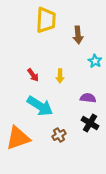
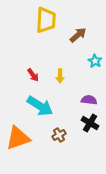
brown arrow: rotated 126 degrees counterclockwise
purple semicircle: moved 1 px right, 2 px down
